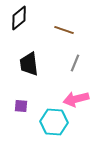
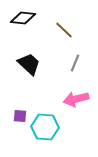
black diamond: moved 4 px right; rotated 45 degrees clockwise
brown line: rotated 24 degrees clockwise
black trapezoid: rotated 140 degrees clockwise
purple square: moved 1 px left, 10 px down
cyan hexagon: moved 9 px left, 5 px down
